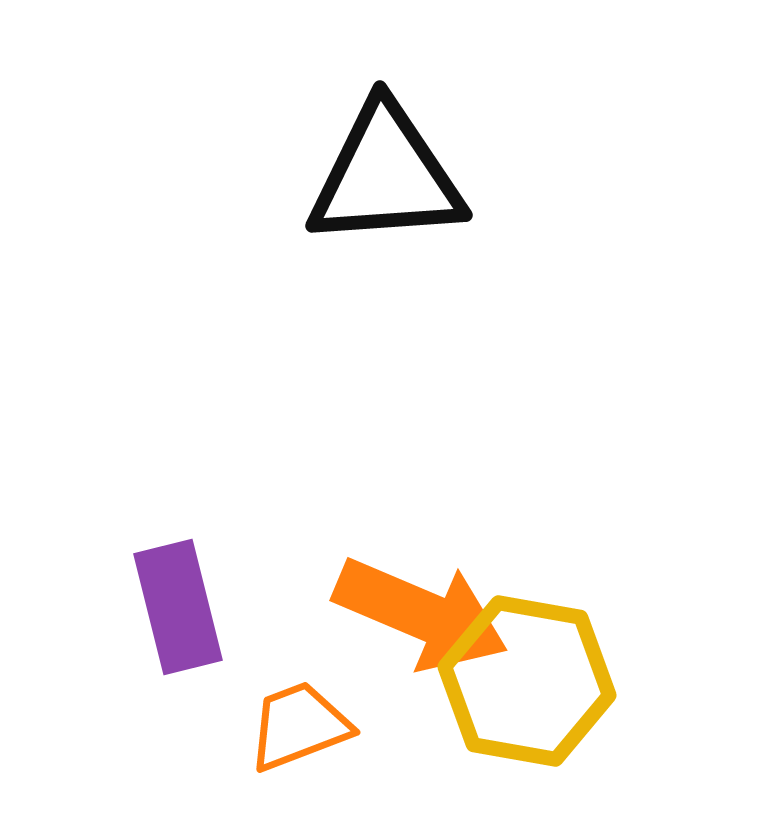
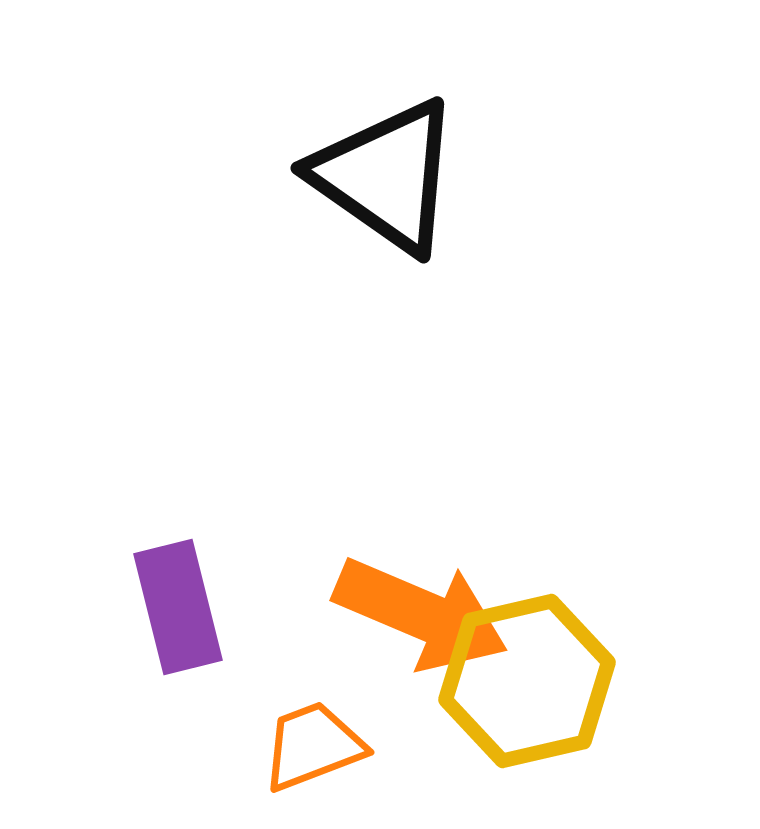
black triangle: rotated 39 degrees clockwise
yellow hexagon: rotated 23 degrees counterclockwise
orange trapezoid: moved 14 px right, 20 px down
